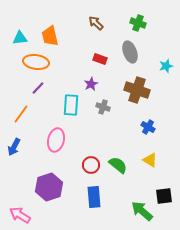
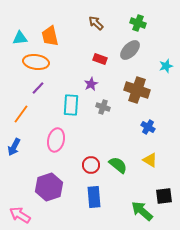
gray ellipse: moved 2 px up; rotated 65 degrees clockwise
